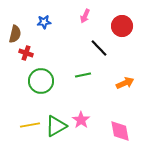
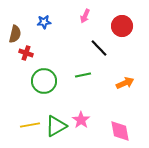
green circle: moved 3 px right
